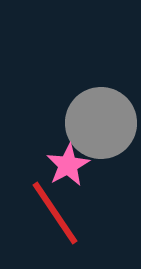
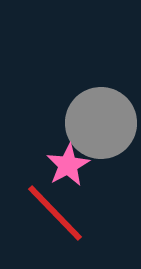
red line: rotated 10 degrees counterclockwise
